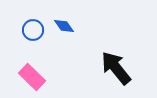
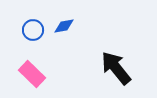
blue diamond: rotated 65 degrees counterclockwise
pink rectangle: moved 3 px up
